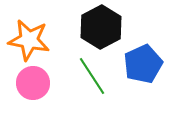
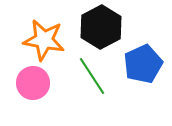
orange star: moved 15 px right
